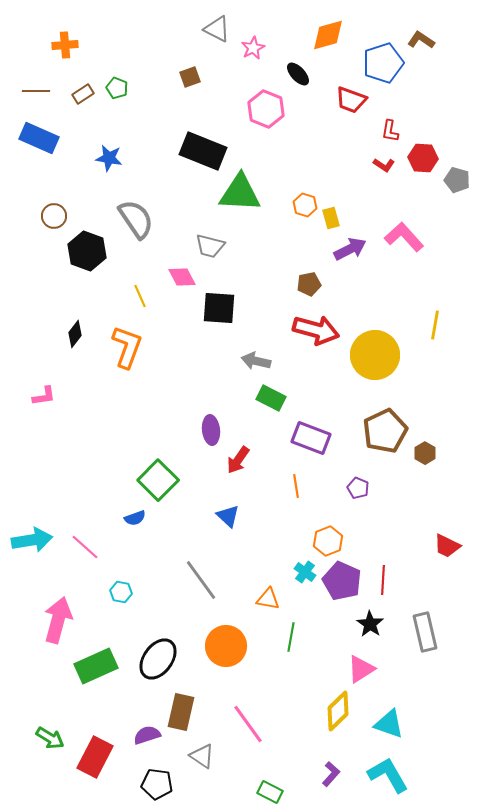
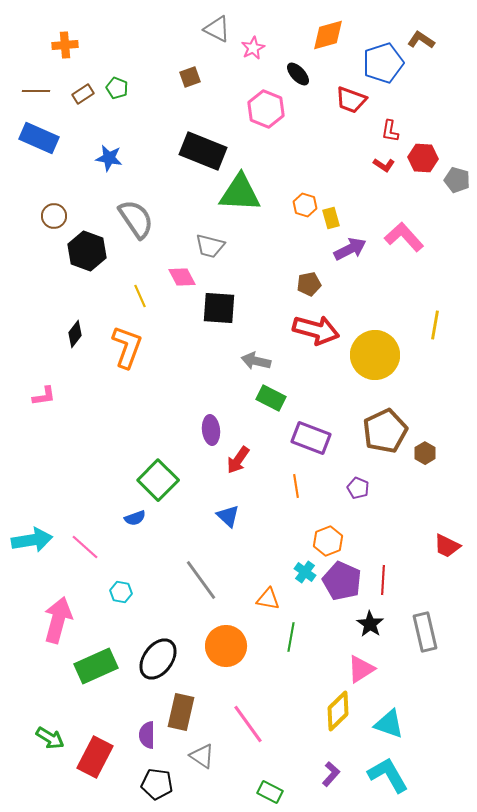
purple semicircle at (147, 735): rotated 72 degrees counterclockwise
